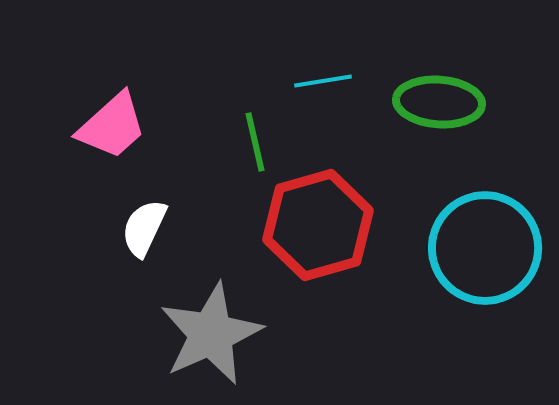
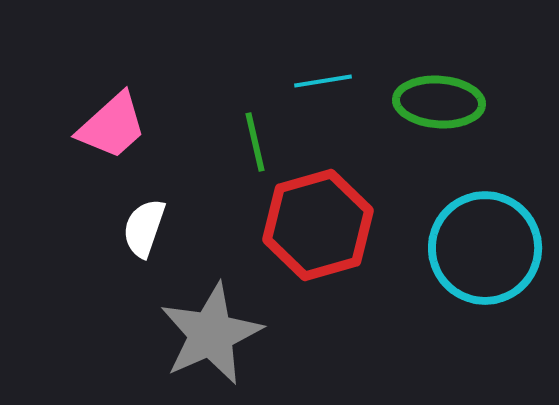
white semicircle: rotated 6 degrees counterclockwise
